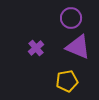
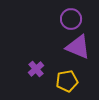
purple circle: moved 1 px down
purple cross: moved 21 px down
